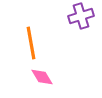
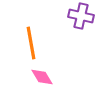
purple cross: rotated 30 degrees clockwise
